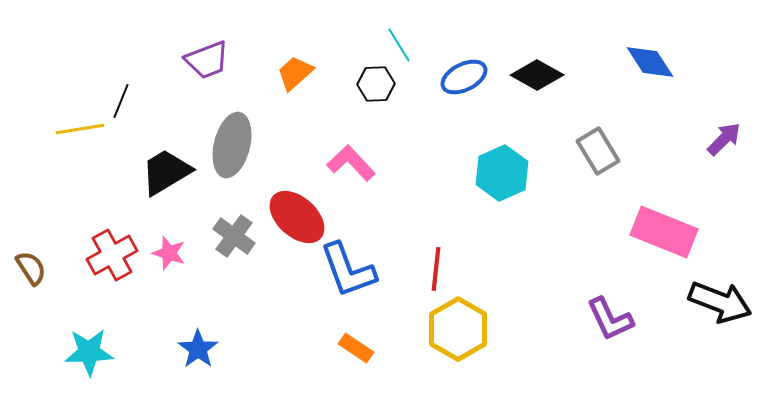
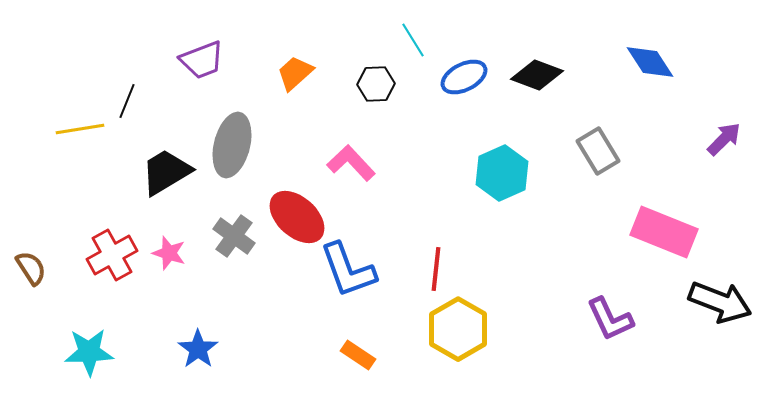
cyan line: moved 14 px right, 5 px up
purple trapezoid: moved 5 px left
black diamond: rotated 9 degrees counterclockwise
black line: moved 6 px right
orange rectangle: moved 2 px right, 7 px down
